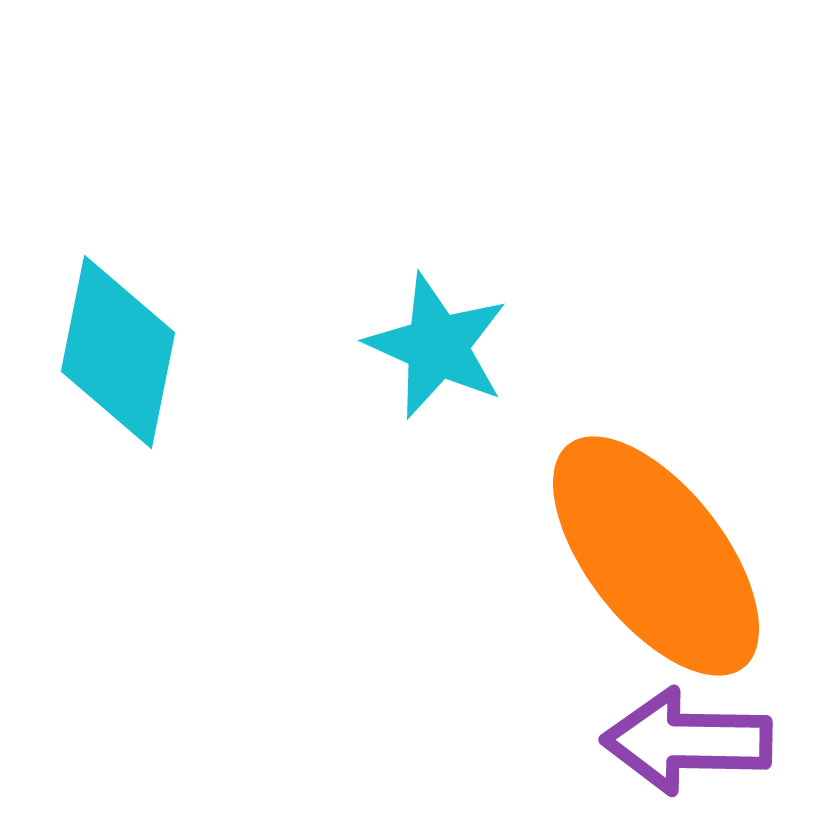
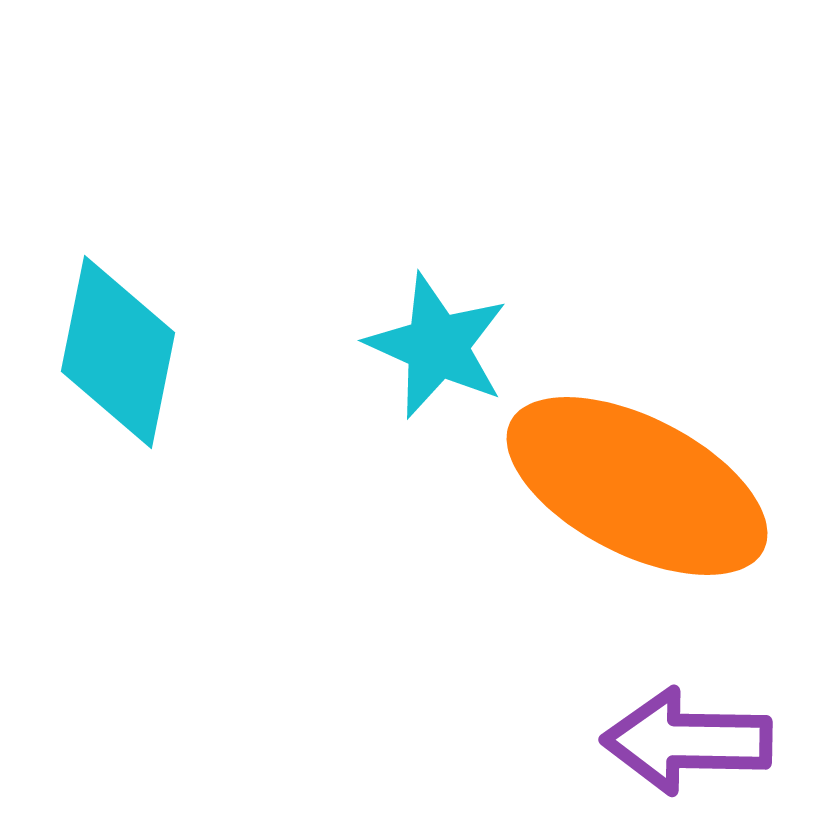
orange ellipse: moved 19 px left, 70 px up; rotated 25 degrees counterclockwise
